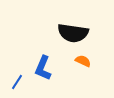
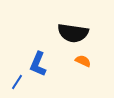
blue L-shape: moved 5 px left, 4 px up
